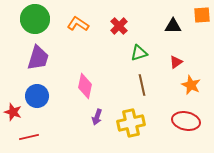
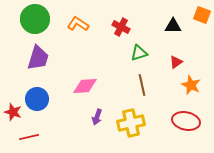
orange square: rotated 24 degrees clockwise
red cross: moved 2 px right, 1 px down; rotated 18 degrees counterclockwise
pink diamond: rotated 75 degrees clockwise
blue circle: moved 3 px down
